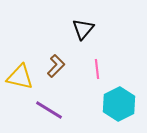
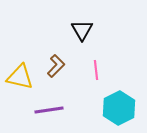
black triangle: moved 1 px left, 1 px down; rotated 10 degrees counterclockwise
pink line: moved 1 px left, 1 px down
cyan hexagon: moved 4 px down
purple line: rotated 40 degrees counterclockwise
